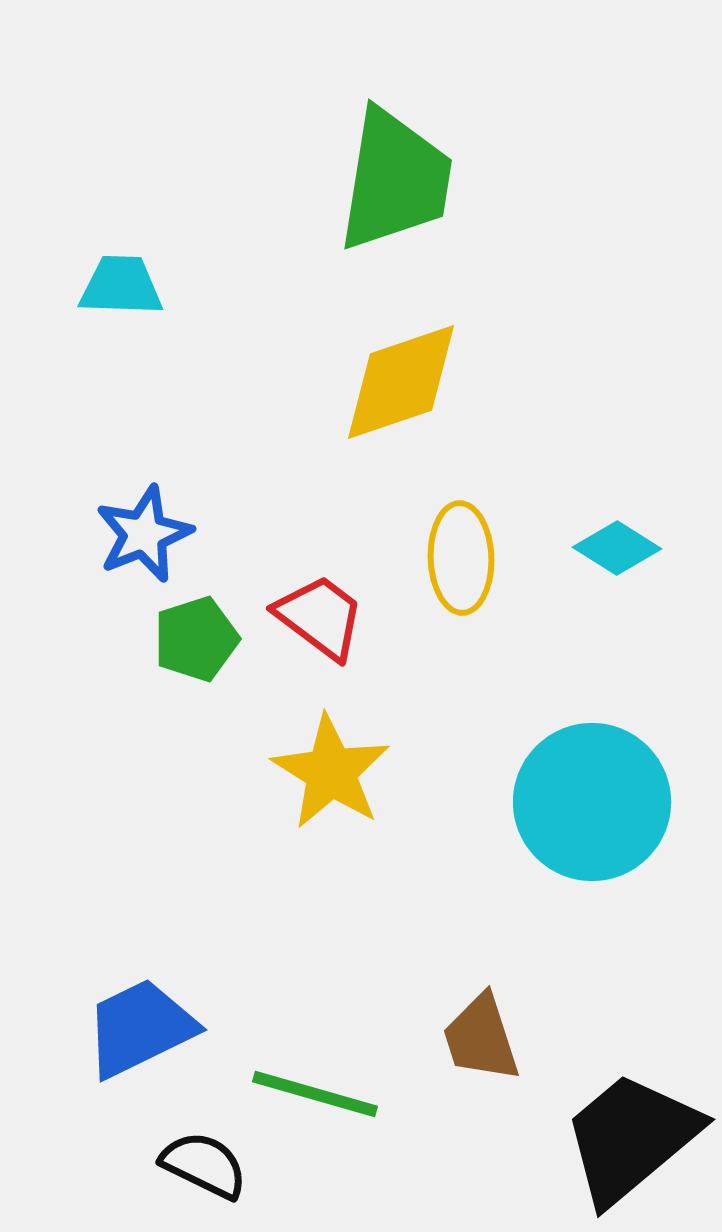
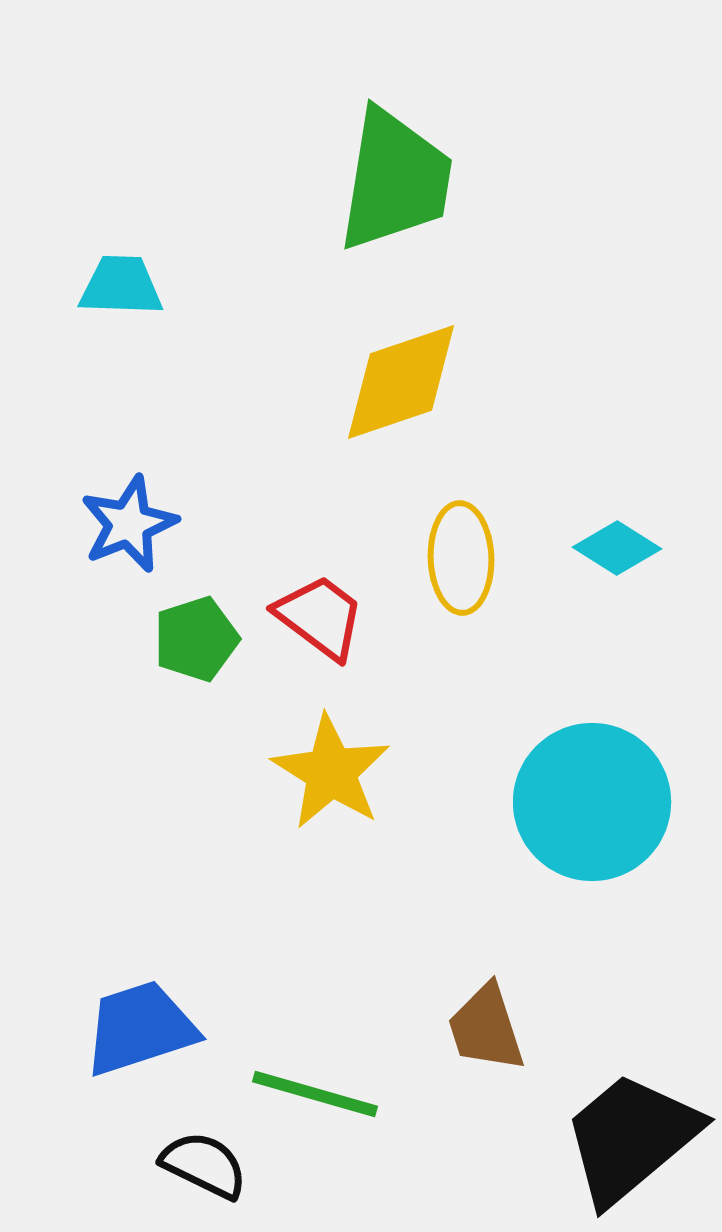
blue star: moved 15 px left, 10 px up
blue trapezoid: rotated 8 degrees clockwise
brown trapezoid: moved 5 px right, 10 px up
